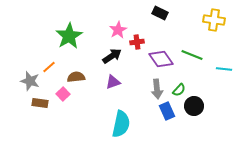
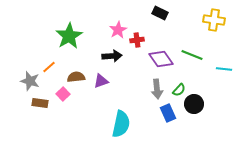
red cross: moved 2 px up
black arrow: rotated 30 degrees clockwise
purple triangle: moved 12 px left, 1 px up
black circle: moved 2 px up
blue rectangle: moved 1 px right, 2 px down
